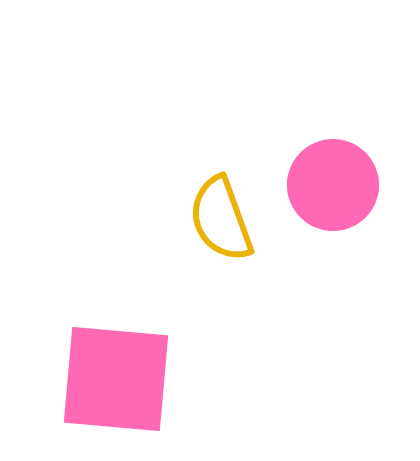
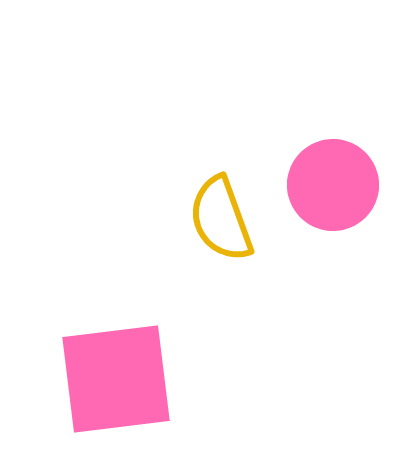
pink square: rotated 12 degrees counterclockwise
